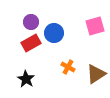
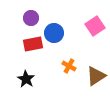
purple circle: moved 4 px up
pink square: rotated 18 degrees counterclockwise
red rectangle: moved 2 px right, 1 px down; rotated 18 degrees clockwise
orange cross: moved 1 px right, 1 px up
brown triangle: moved 2 px down
